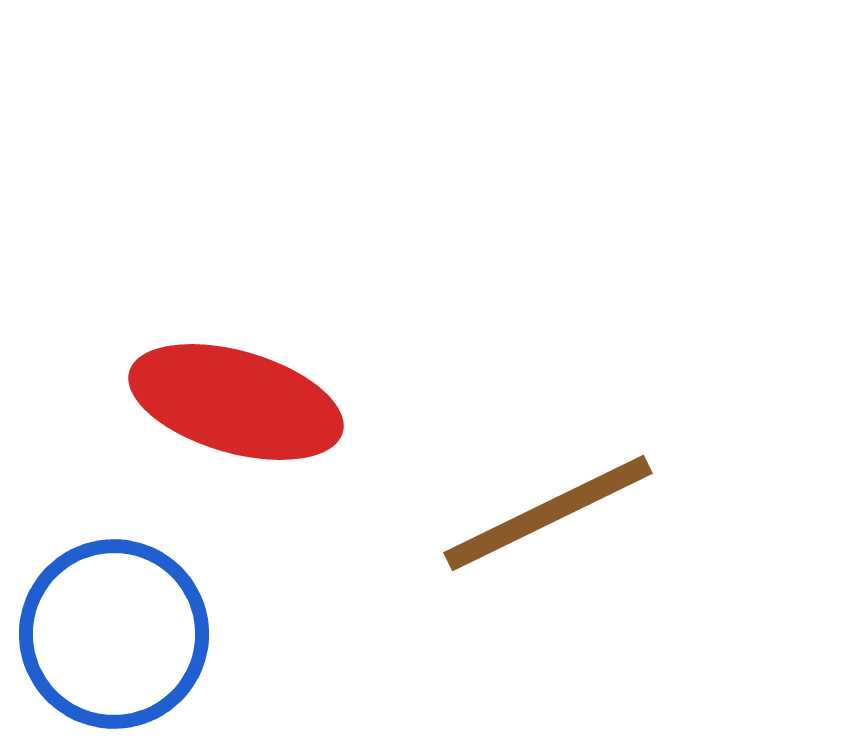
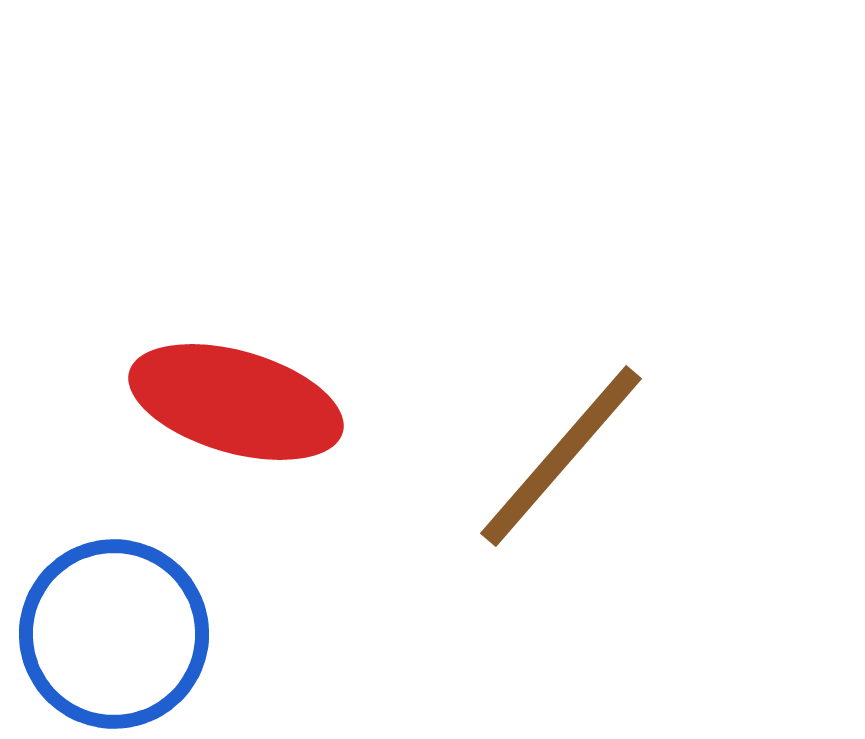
brown line: moved 13 px right, 57 px up; rotated 23 degrees counterclockwise
